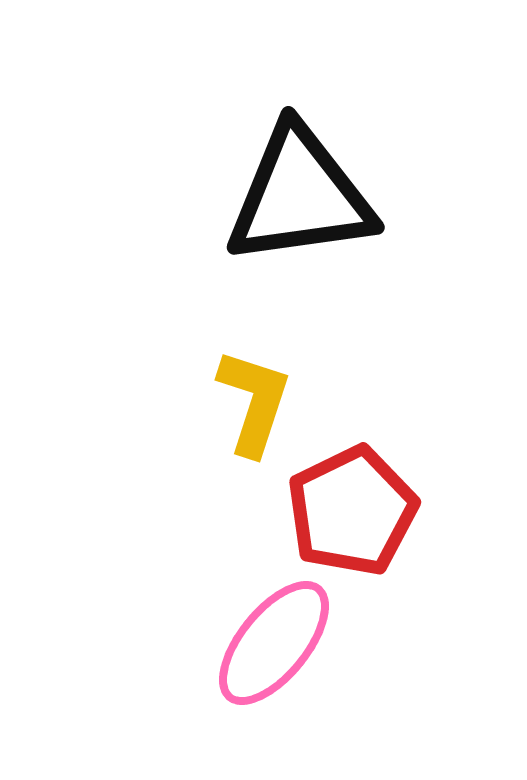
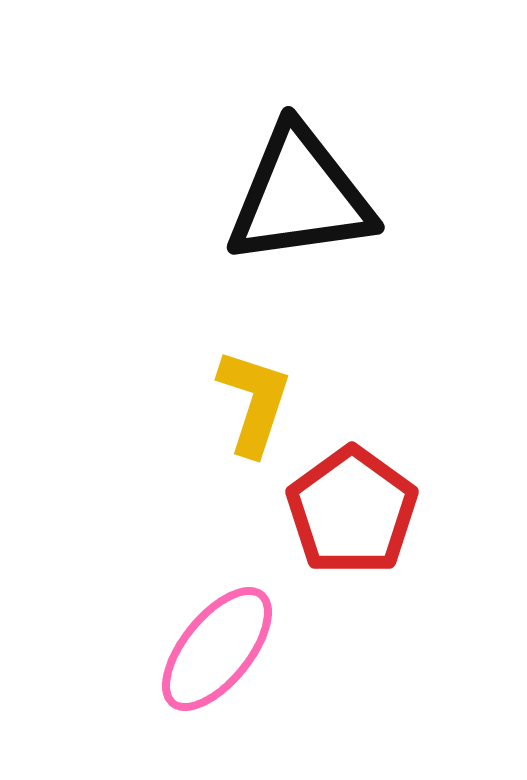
red pentagon: rotated 10 degrees counterclockwise
pink ellipse: moved 57 px left, 6 px down
